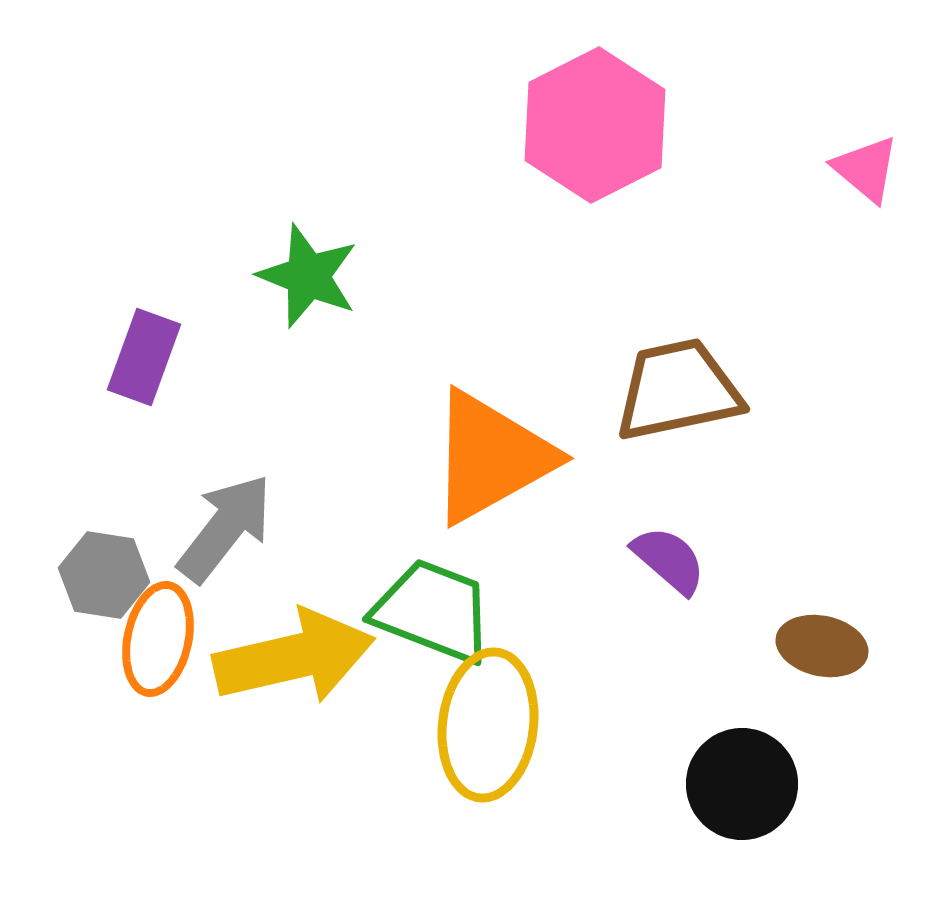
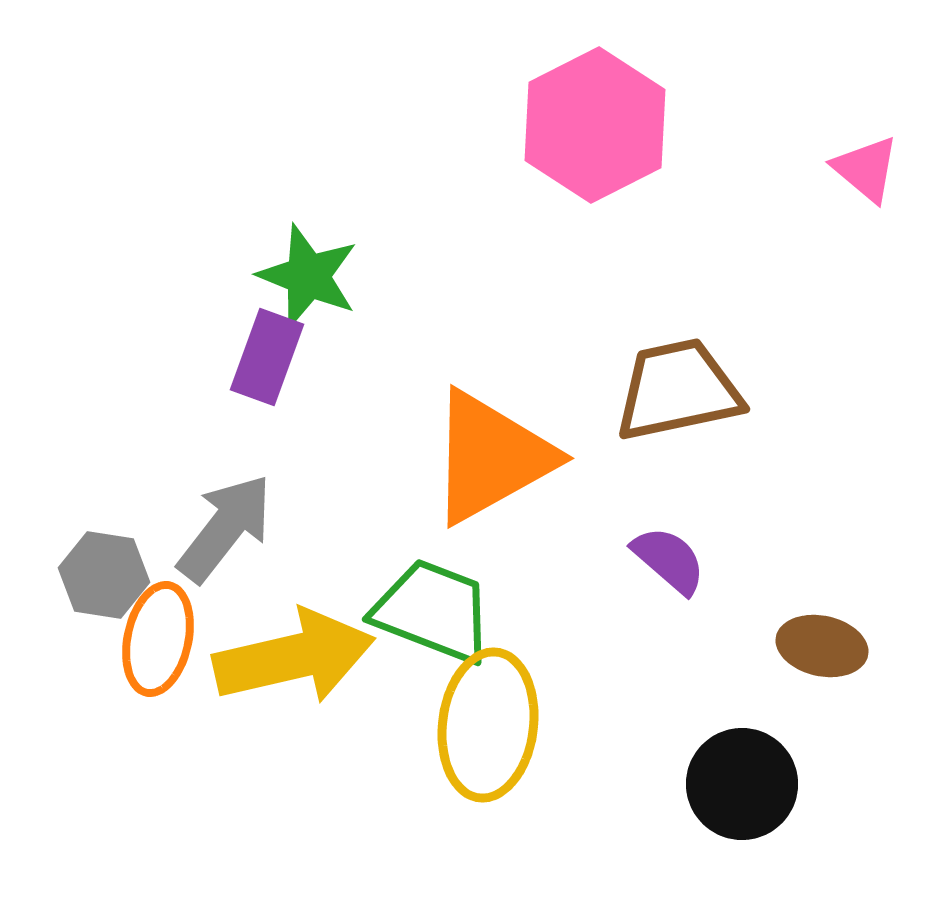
purple rectangle: moved 123 px right
